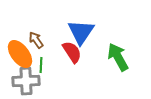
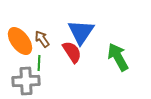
brown arrow: moved 6 px right, 1 px up
orange ellipse: moved 13 px up
green line: moved 2 px left, 2 px up
